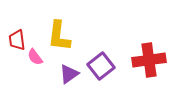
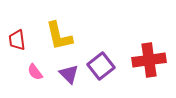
yellow L-shape: rotated 20 degrees counterclockwise
pink semicircle: moved 15 px down
purple triangle: rotated 40 degrees counterclockwise
